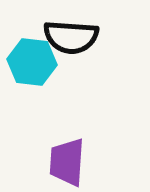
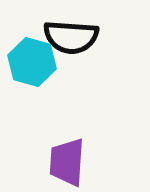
cyan hexagon: rotated 9 degrees clockwise
